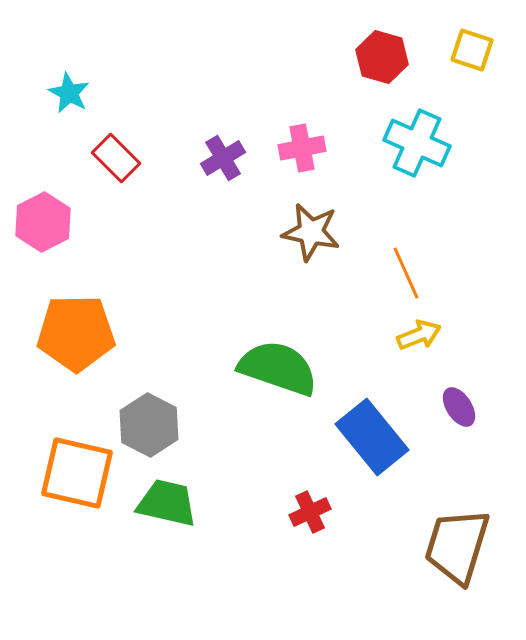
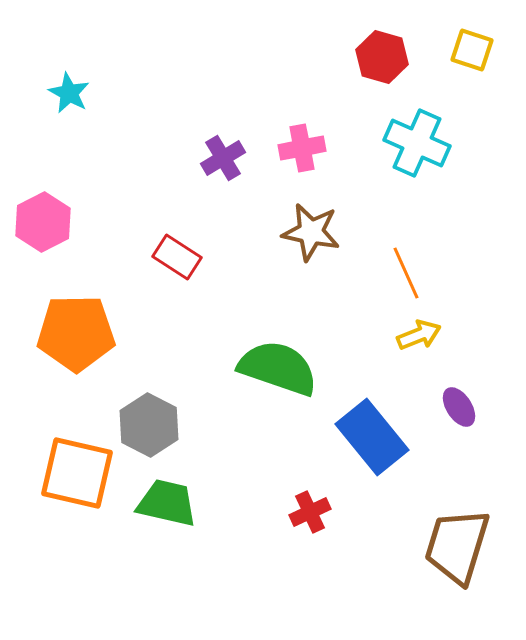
red rectangle: moved 61 px right, 99 px down; rotated 12 degrees counterclockwise
